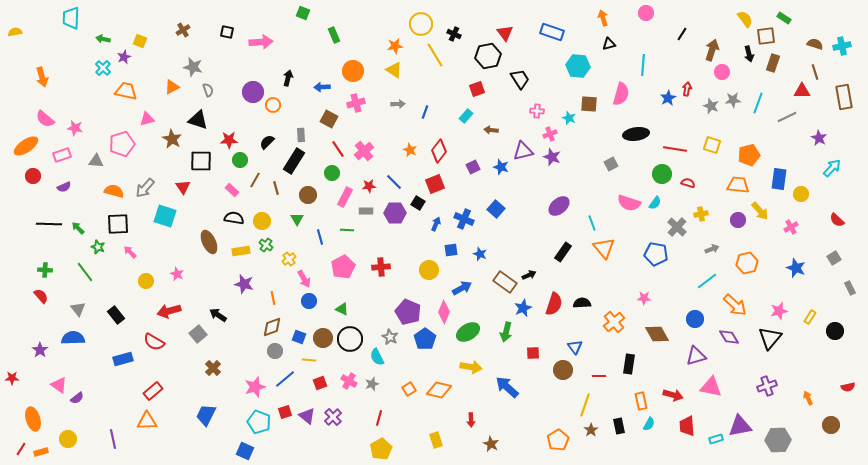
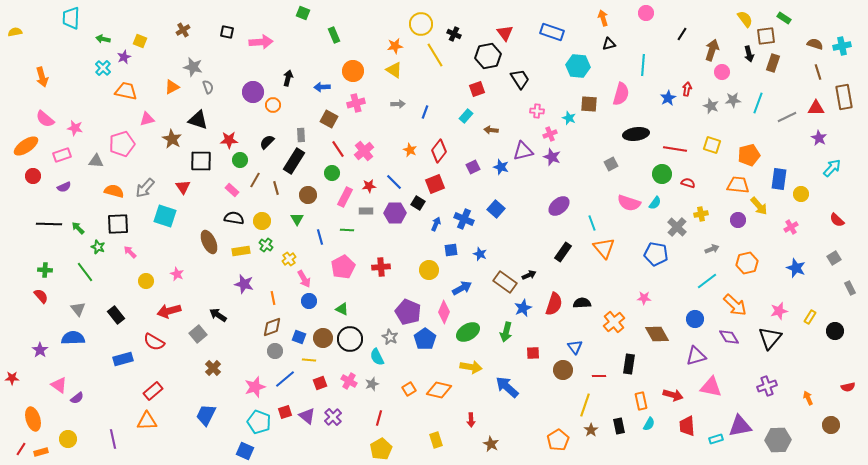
brown line at (815, 72): moved 3 px right
gray semicircle at (208, 90): moved 3 px up
red triangle at (802, 91): moved 14 px right, 17 px down
yellow arrow at (760, 211): moved 1 px left, 5 px up
